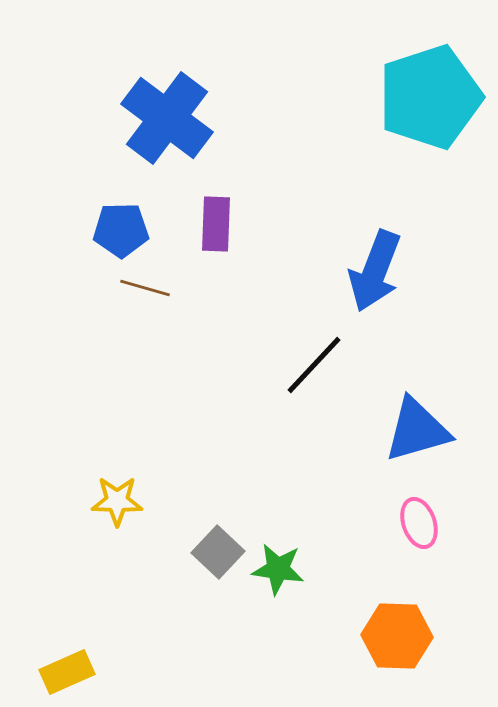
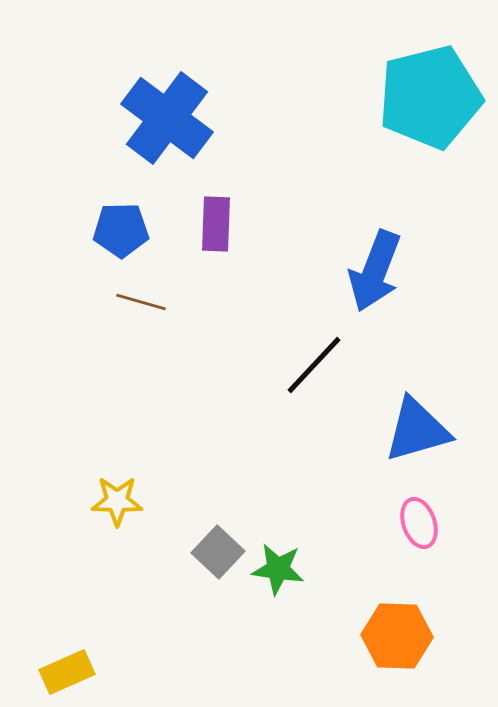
cyan pentagon: rotated 4 degrees clockwise
brown line: moved 4 px left, 14 px down
